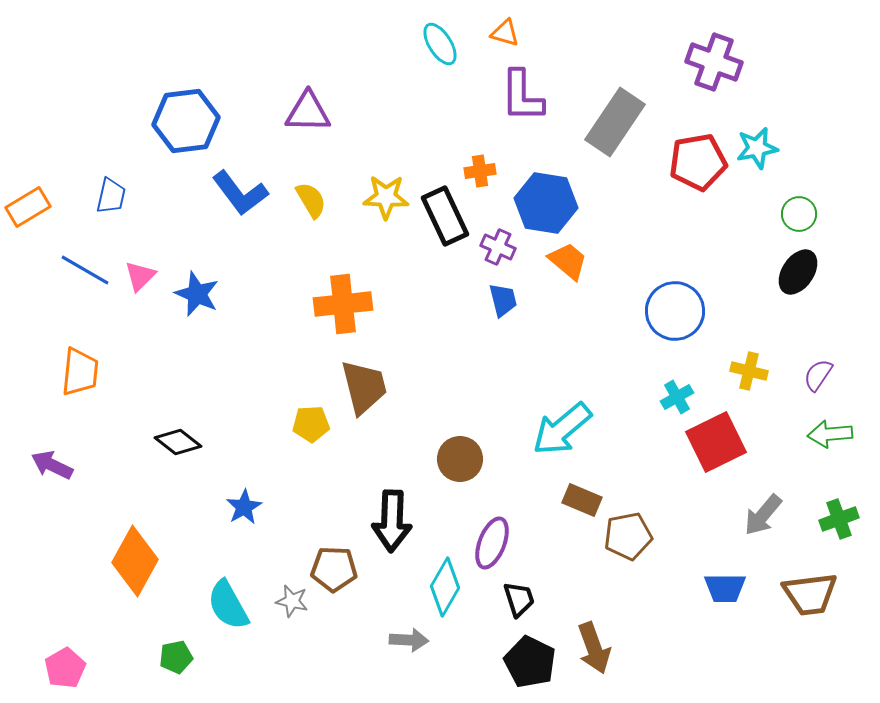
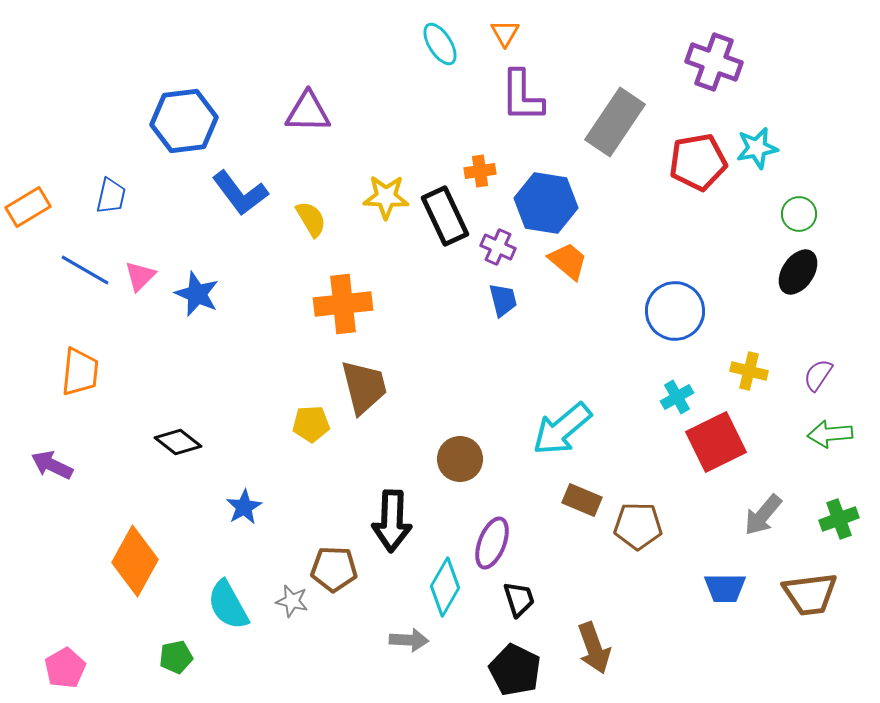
orange triangle at (505, 33): rotated 44 degrees clockwise
blue hexagon at (186, 121): moved 2 px left
yellow semicircle at (311, 200): moved 19 px down
brown pentagon at (628, 536): moved 10 px right, 10 px up; rotated 12 degrees clockwise
black pentagon at (530, 662): moved 15 px left, 8 px down
